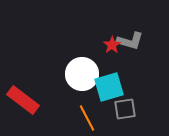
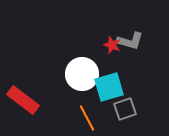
red star: rotated 18 degrees counterclockwise
gray square: rotated 10 degrees counterclockwise
